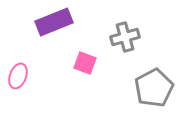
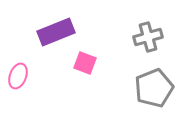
purple rectangle: moved 2 px right, 10 px down
gray cross: moved 23 px right
gray pentagon: rotated 6 degrees clockwise
